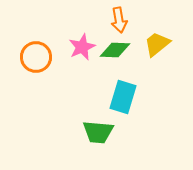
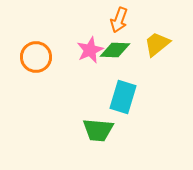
orange arrow: rotated 30 degrees clockwise
pink star: moved 8 px right, 3 px down
green trapezoid: moved 2 px up
